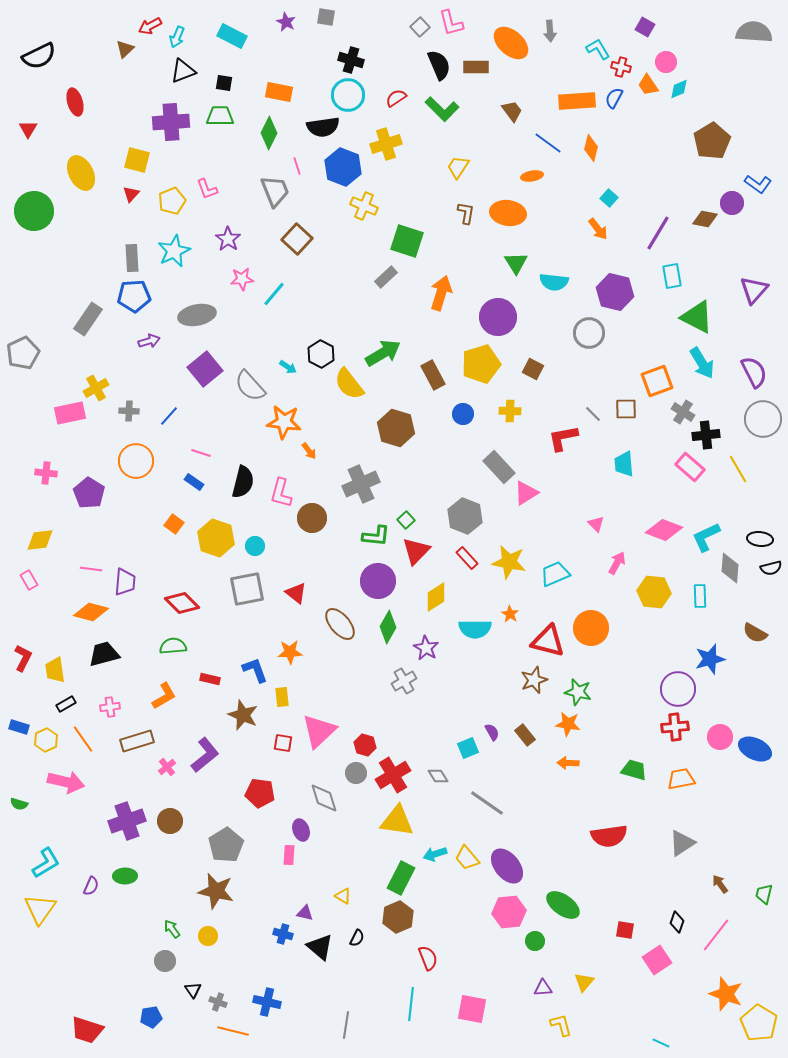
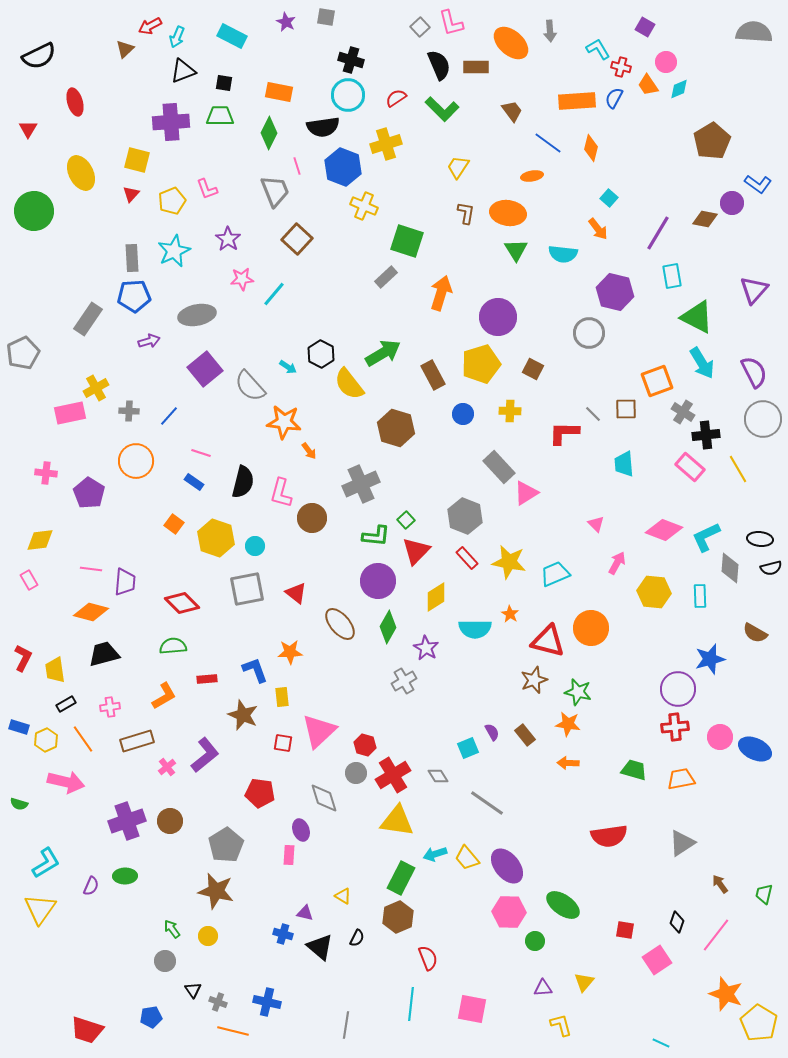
green triangle at (516, 263): moved 13 px up
cyan semicircle at (554, 282): moved 9 px right, 28 px up
red L-shape at (563, 438): moved 1 px right, 5 px up; rotated 12 degrees clockwise
red rectangle at (210, 679): moved 3 px left; rotated 18 degrees counterclockwise
pink hexagon at (509, 912): rotated 8 degrees clockwise
